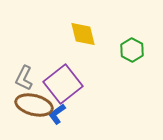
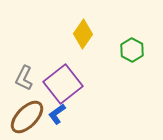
yellow diamond: rotated 48 degrees clockwise
brown ellipse: moved 7 px left, 12 px down; rotated 60 degrees counterclockwise
